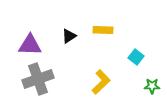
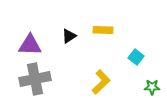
gray cross: moved 3 px left; rotated 8 degrees clockwise
green star: moved 1 px down
